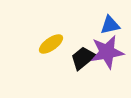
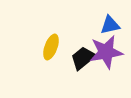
yellow ellipse: moved 3 px down; rotated 35 degrees counterclockwise
purple star: moved 1 px left
